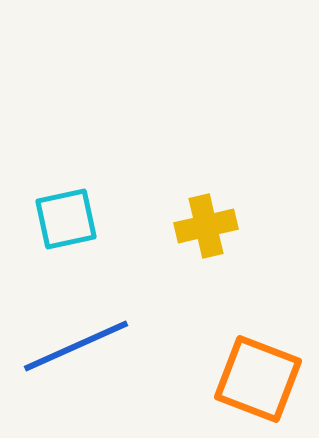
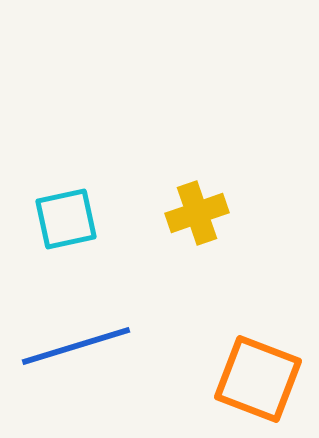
yellow cross: moved 9 px left, 13 px up; rotated 6 degrees counterclockwise
blue line: rotated 7 degrees clockwise
